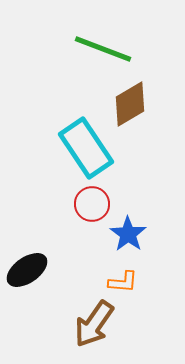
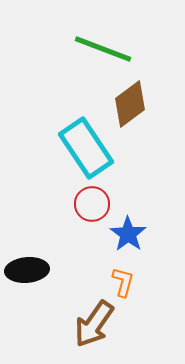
brown diamond: rotated 6 degrees counterclockwise
black ellipse: rotated 30 degrees clockwise
orange L-shape: rotated 80 degrees counterclockwise
